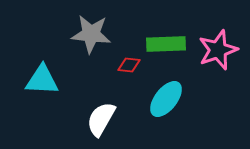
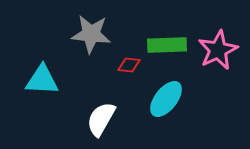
green rectangle: moved 1 px right, 1 px down
pink star: rotated 6 degrees counterclockwise
